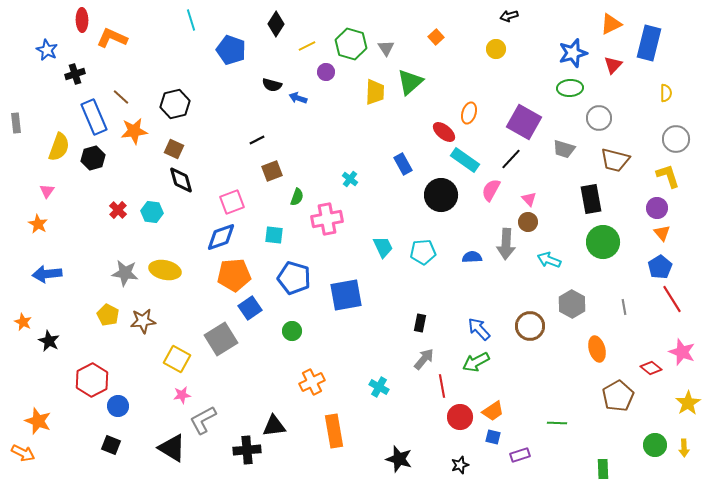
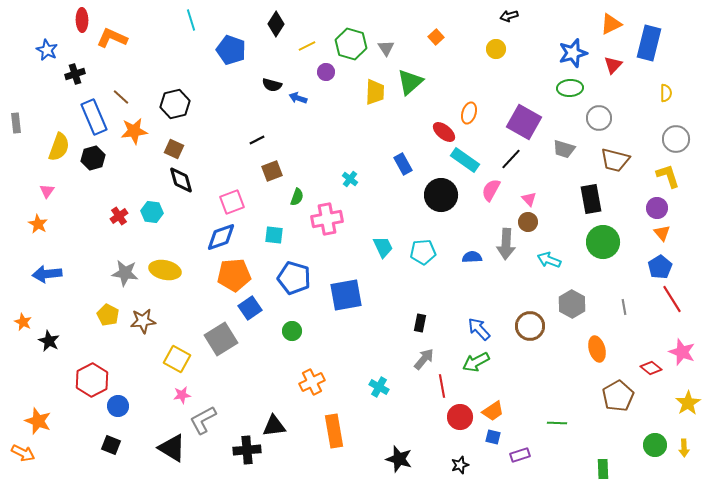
red cross at (118, 210): moved 1 px right, 6 px down; rotated 12 degrees clockwise
